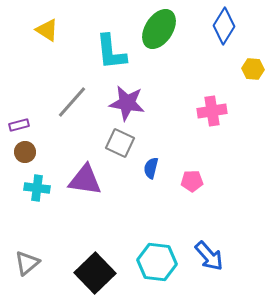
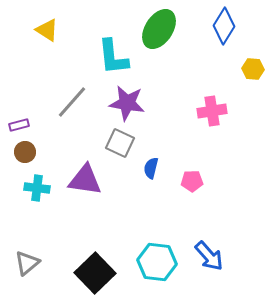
cyan L-shape: moved 2 px right, 5 px down
